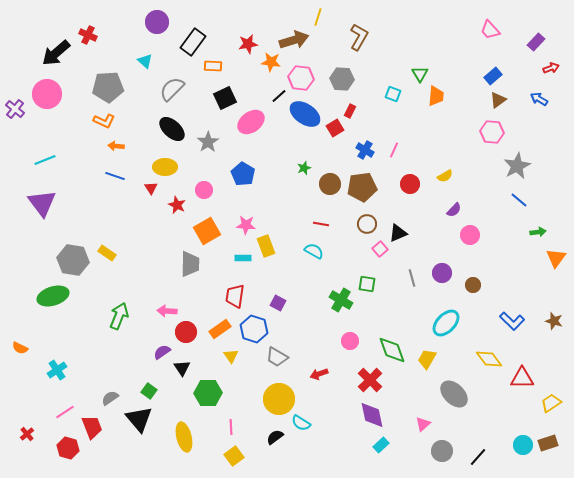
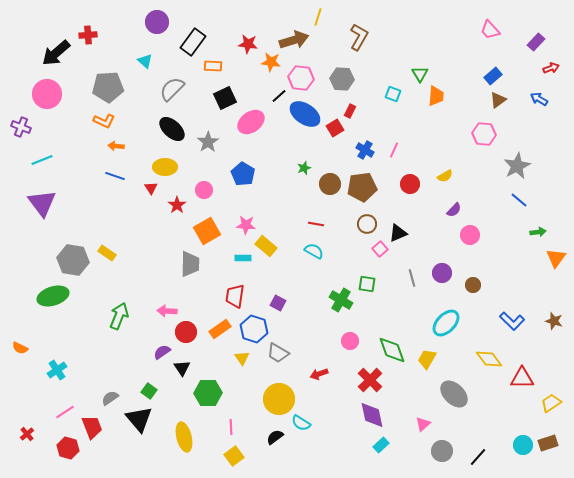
red cross at (88, 35): rotated 30 degrees counterclockwise
red star at (248, 44): rotated 18 degrees clockwise
purple cross at (15, 109): moved 6 px right, 18 px down; rotated 18 degrees counterclockwise
pink hexagon at (492, 132): moved 8 px left, 2 px down
cyan line at (45, 160): moved 3 px left
red star at (177, 205): rotated 12 degrees clockwise
red line at (321, 224): moved 5 px left
yellow rectangle at (266, 246): rotated 30 degrees counterclockwise
yellow triangle at (231, 356): moved 11 px right, 2 px down
gray trapezoid at (277, 357): moved 1 px right, 4 px up
